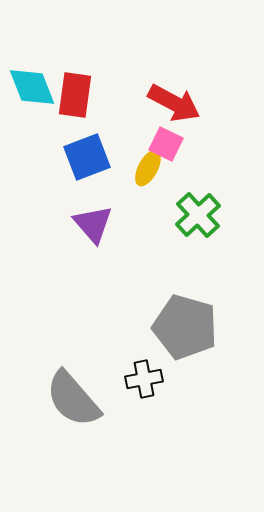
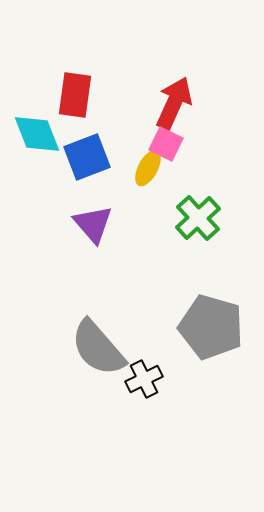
cyan diamond: moved 5 px right, 47 px down
red arrow: rotated 94 degrees counterclockwise
green cross: moved 3 px down
gray pentagon: moved 26 px right
black cross: rotated 15 degrees counterclockwise
gray semicircle: moved 25 px right, 51 px up
